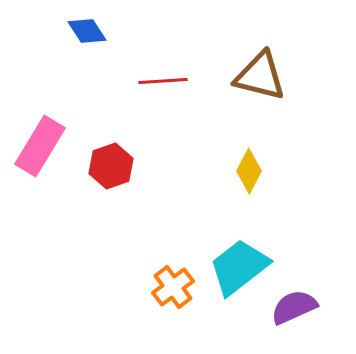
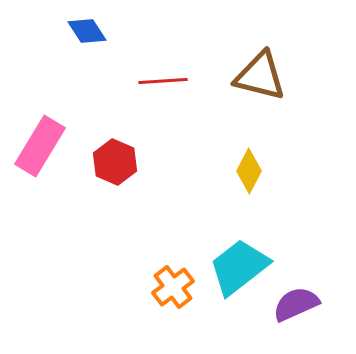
red hexagon: moved 4 px right, 4 px up; rotated 18 degrees counterclockwise
purple semicircle: moved 2 px right, 3 px up
